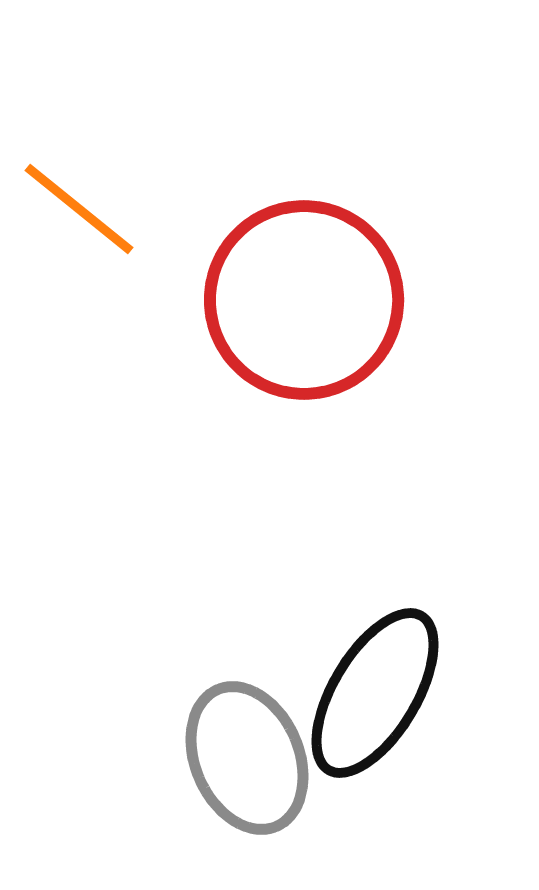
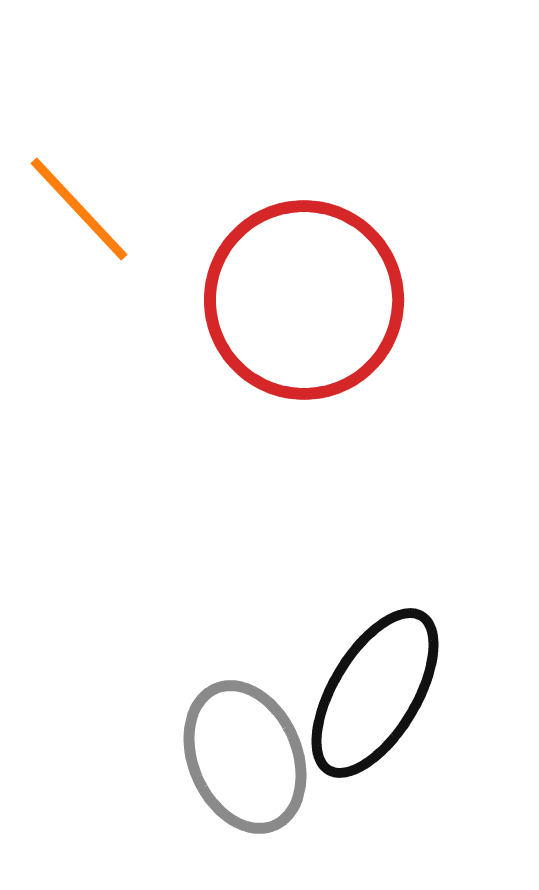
orange line: rotated 8 degrees clockwise
gray ellipse: moved 2 px left, 1 px up
